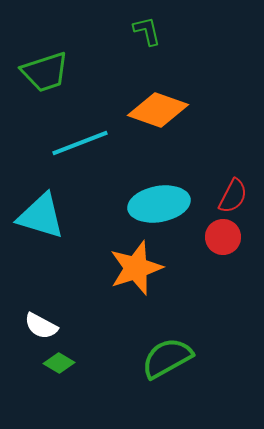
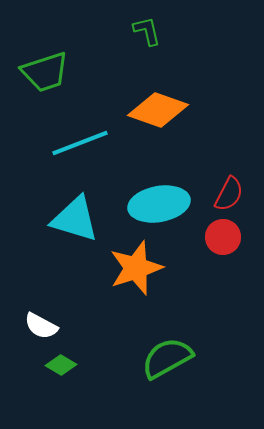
red semicircle: moved 4 px left, 2 px up
cyan triangle: moved 34 px right, 3 px down
green diamond: moved 2 px right, 2 px down
